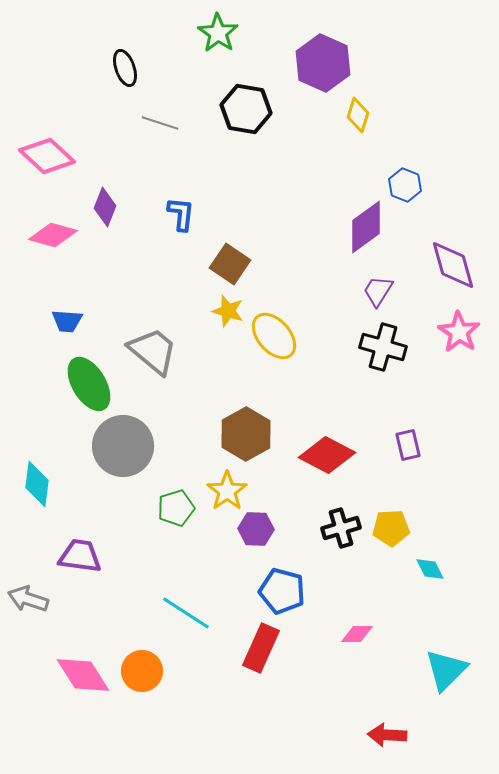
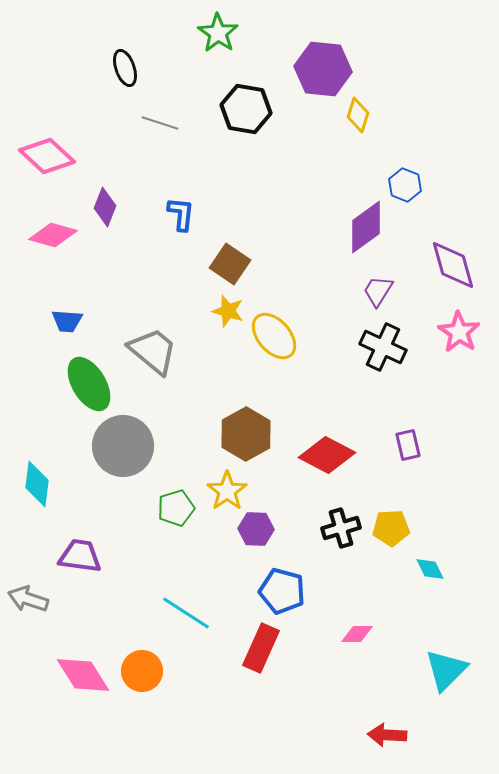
purple hexagon at (323, 63): moved 6 px down; rotated 18 degrees counterclockwise
black cross at (383, 347): rotated 9 degrees clockwise
